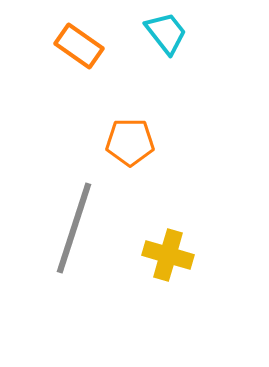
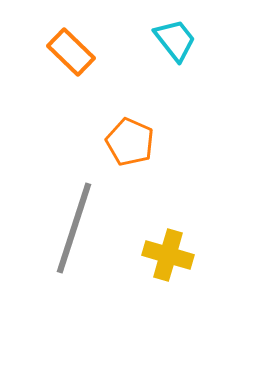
cyan trapezoid: moved 9 px right, 7 px down
orange rectangle: moved 8 px left, 6 px down; rotated 9 degrees clockwise
orange pentagon: rotated 24 degrees clockwise
